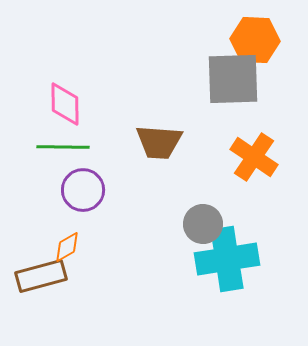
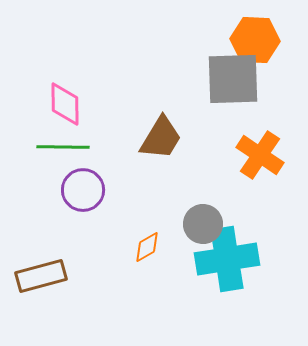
brown trapezoid: moved 2 px right, 4 px up; rotated 63 degrees counterclockwise
orange cross: moved 6 px right, 2 px up
orange diamond: moved 80 px right
